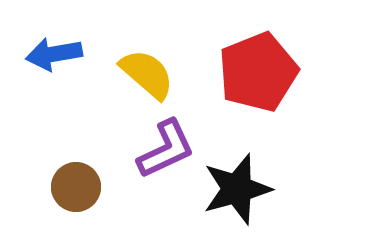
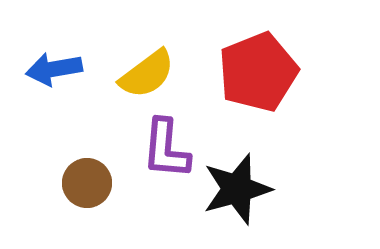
blue arrow: moved 15 px down
yellow semicircle: rotated 102 degrees clockwise
purple L-shape: rotated 120 degrees clockwise
brown circle: moved 11 px right, 4 px up
